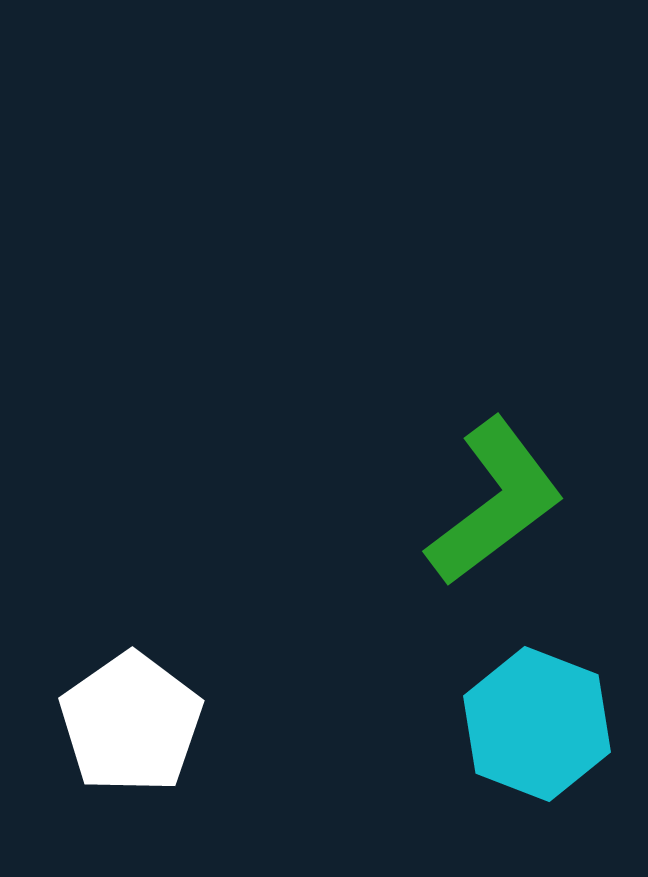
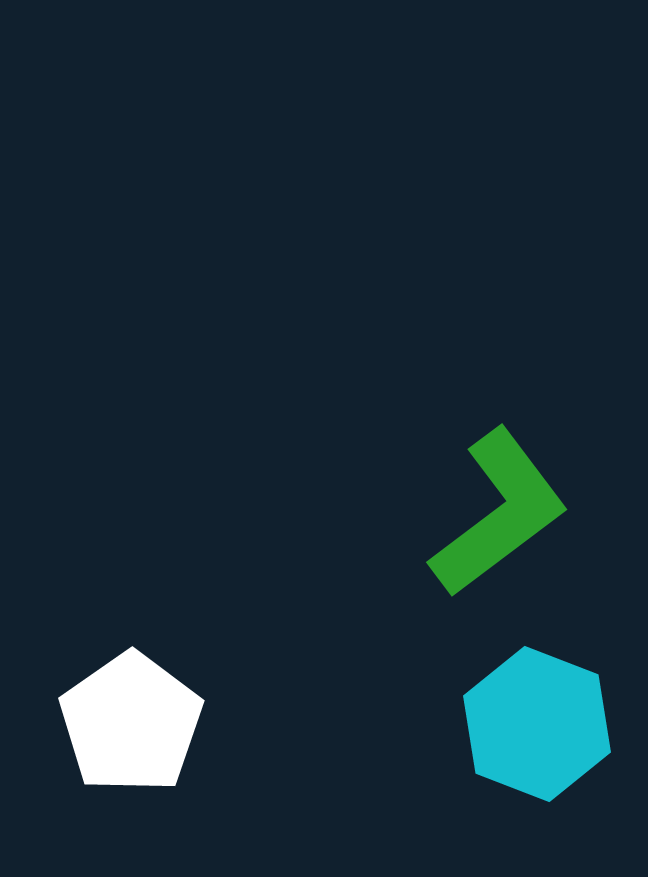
green L-shape: moved 4 px right, 11 px down
